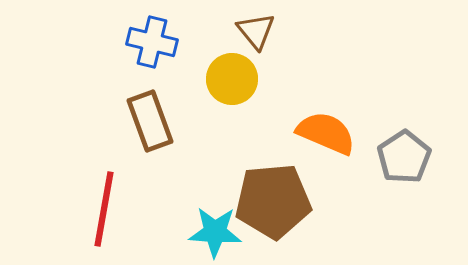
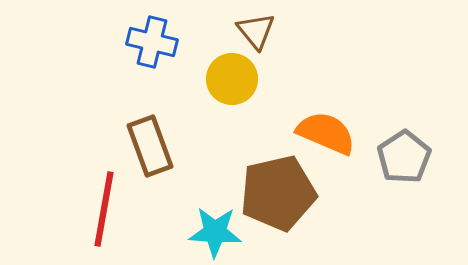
brown rectangle: moved 25 px down
brown pentagon: moved 5 px right, 8 px up; rotated 8 degrees counterclockwise
